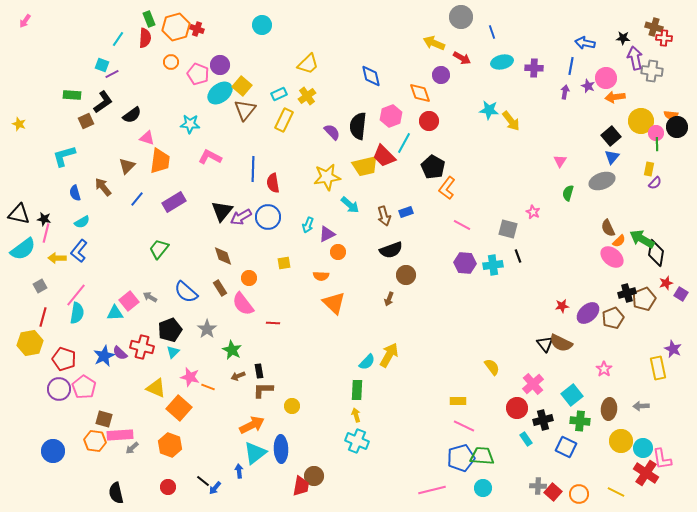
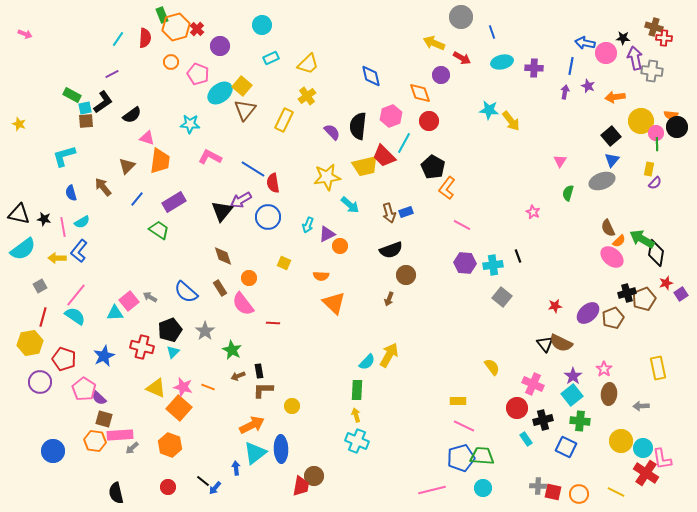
green rectangle at (149, 19): moved 13 px right, 4 px up
pink arrow at (25, 21): moved 13 px down; rotated 104 degrees counterclockwise
red cross at (197, 29): rotated 24 degrees clockwise
cyan square at (102, 65): moved 17 px left, 43 px down; rotated 32 degrees counterclockwise
purple circle at (220, 65): moved 19 px up
pink circle at (606, 78): moved 25 px up
cyan rectangle at (279, 94): moved 8 px left, 36 px up
green rectangle at (72, 95): rotated 24 degrees clockwise
brown square at (86, 121): rotated 21 degrees clockwise
blue triangle at (612, 157): moved 3 px down
blue line at (253, 169): rotated 60 degrees counterclockwise
blue semicircle at (75, 193): moved 4 px left
brown arrow at (384, 216): moved 5 px right, 3 px up
purple arrow at (241, 217): moved 17 px up
gray square at (508, 229): moved 6 px left, 68 px down; rotated 24 degrees clockwise
pink line at (46, 233): moved 17 px right, 6 px up; rotated 24 degrees counterclockwise
green trapezoid at (159, 249): moved 19 px up; rotated 85 degrees clockwise
orange circle at (338, 252): moved 2 px right, 6 px up
yellow square at (284, 263): rotated 32 degrees clockwise
purple square at (681, 294): rotated 24 degrees clockwise
red star at (562, 306): moved 7 px left
cyan semicircle at (77, 313): moved 2 px left, 3 px down; rotated 65 degrees counterclockwise
gray star at (207, 329): moved 2 px left, 2 px down
purple star at (673, 349): moved 100 px left, 27 px down; rotated 12 degrees clockwise
purple semicircle at (120, 353): moved 21 px left, 45 px down
pink star at (190, 377): moved 7 px left, 10 px down
pink cross at (533, 384): rotated 25 degrees counterclockwise
pink pentagon at (84, 387): moved 2 px down
purple circle at (59, 389): moved 19 px left, 7 px up
brown ellipse at (609, 409): moved 15 px up
blue arrow at (239, 471): moved 3 px left, 3 px up
red square at (553, 492): rotated 30 degrees counterclockwise
